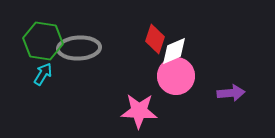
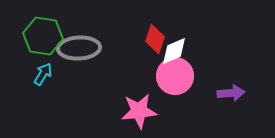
green hexagon: moved 5 px up
pink circle: moved 1 px left
pink star: rotated 9 degrees counterclockwise
